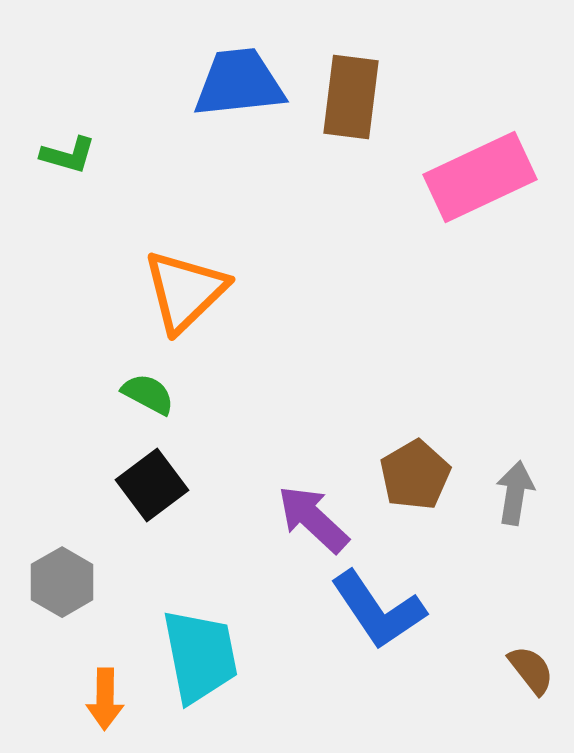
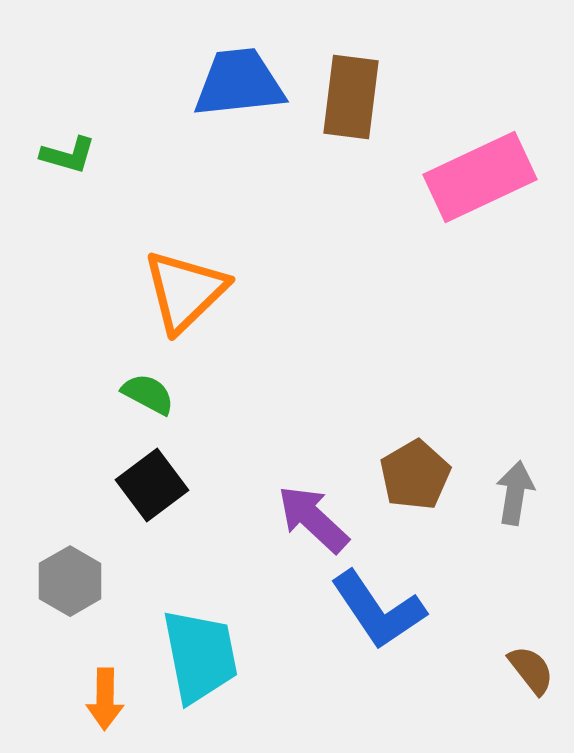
gray hexagon: moved 8 px right, 1 px up
